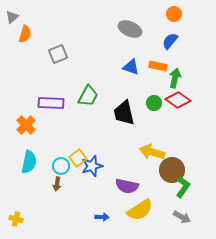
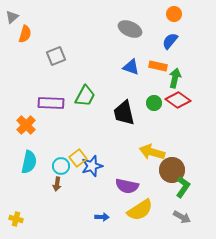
gray square: moved 2 px left, 2 px down
green trapezoid: moved 3 px left
